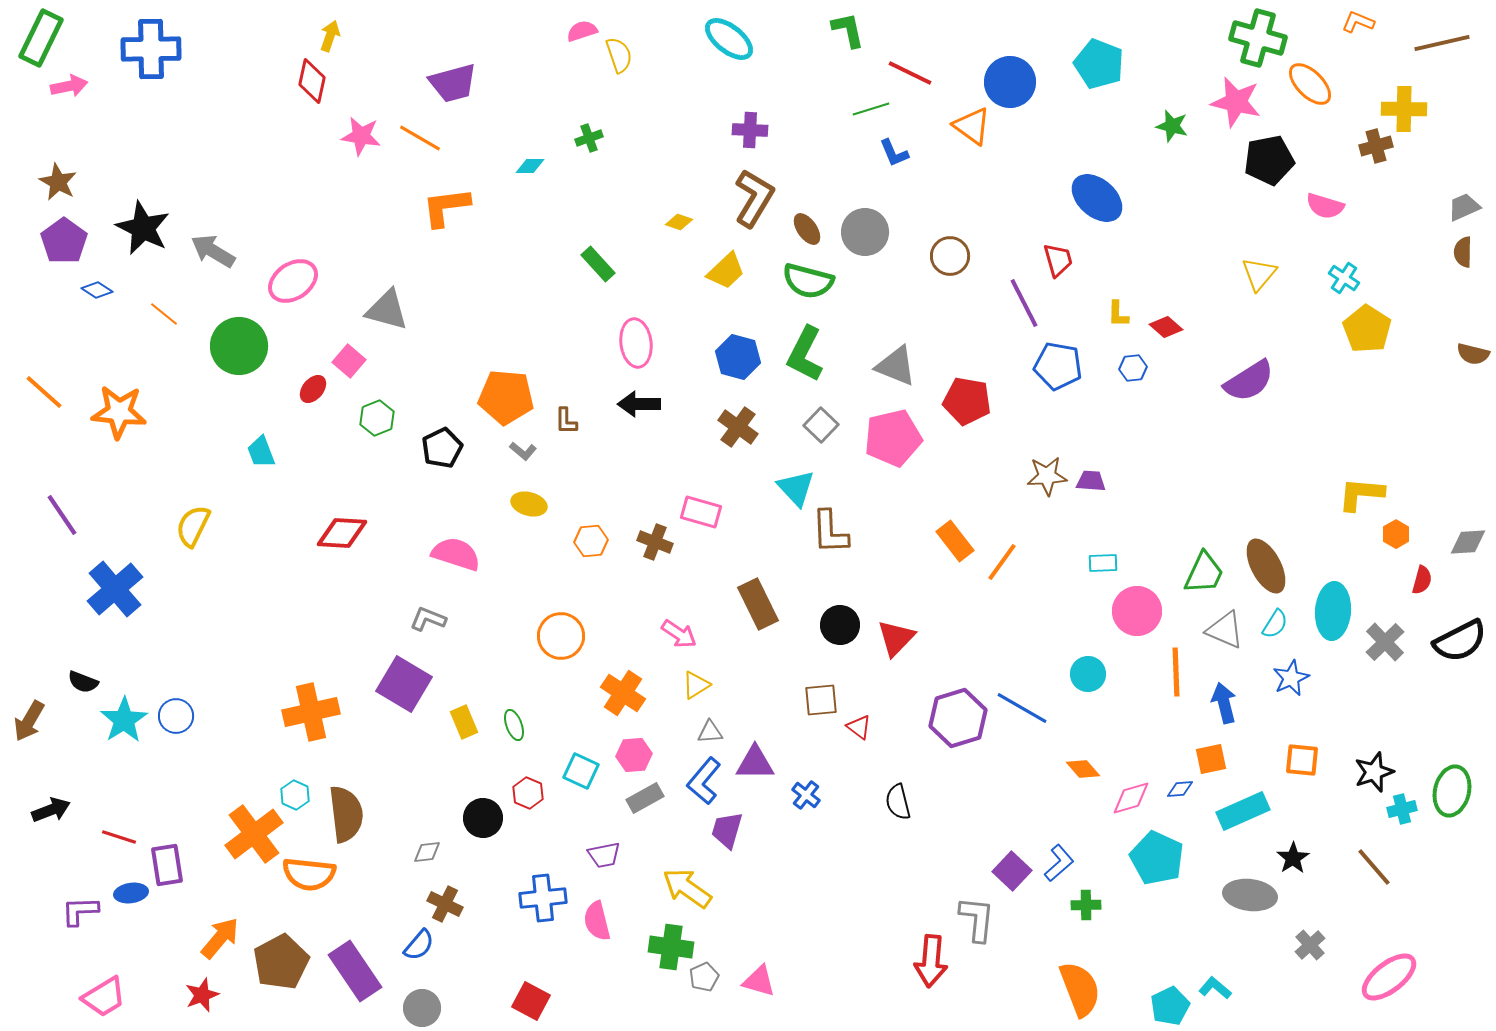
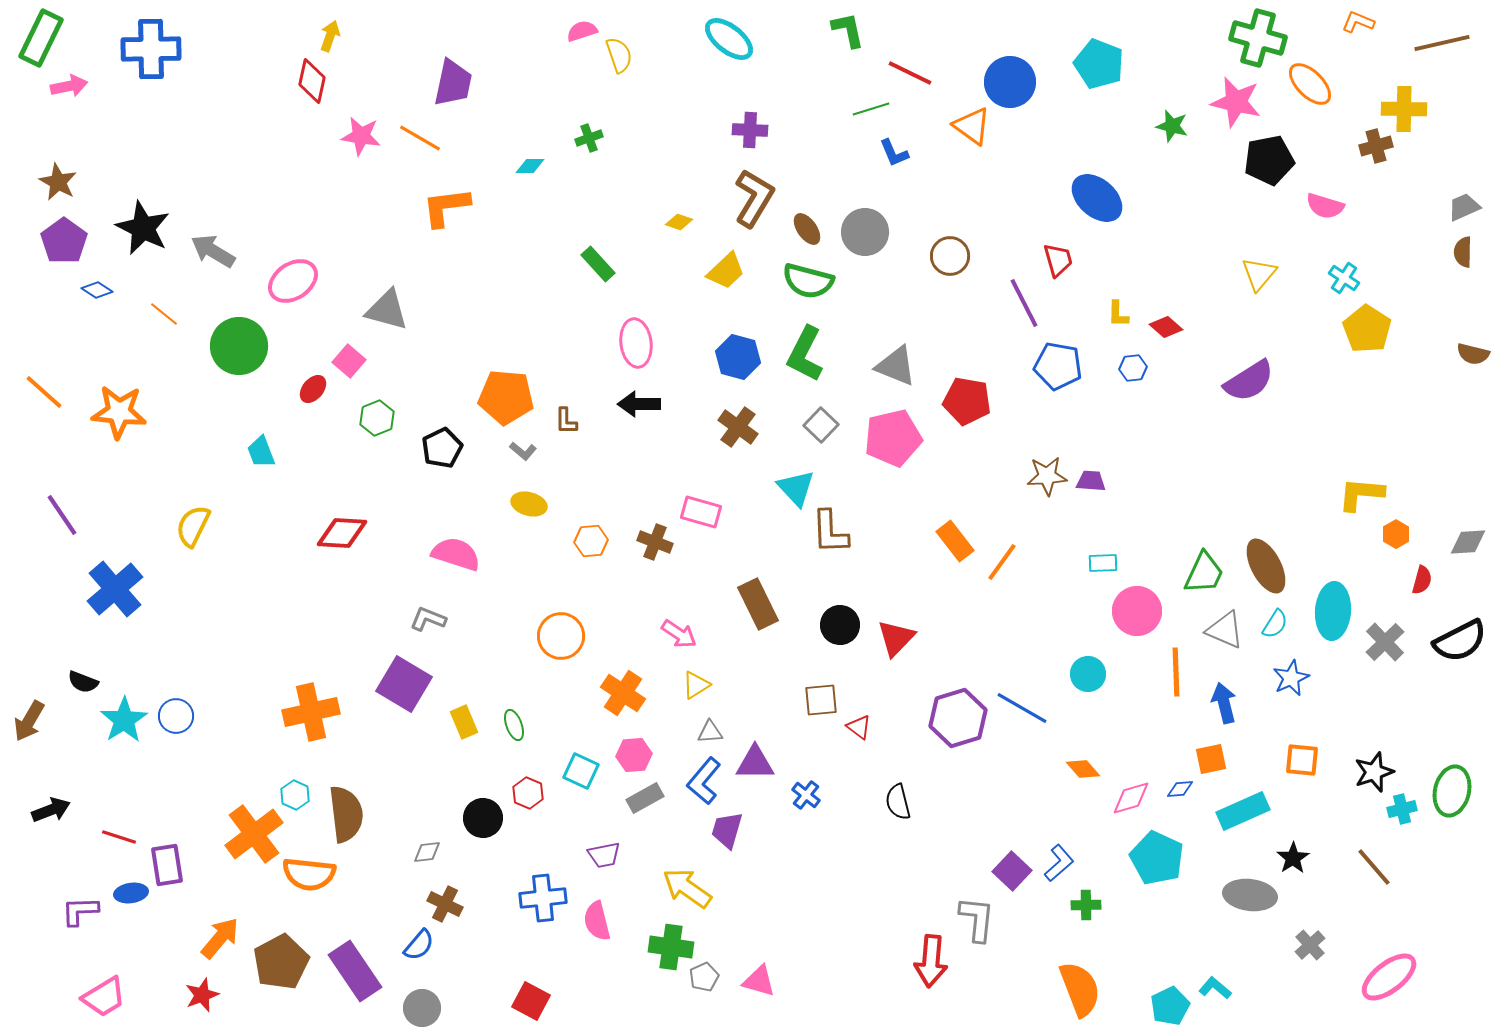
purple trapezoid at (453, 83): rotated 63 degrees counterclockwise
